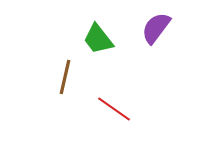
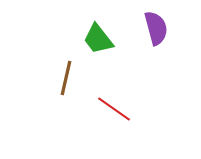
purple semicircle: rotated 128 degrees clockwise
brown line: moved 1 px right, 1 px down
